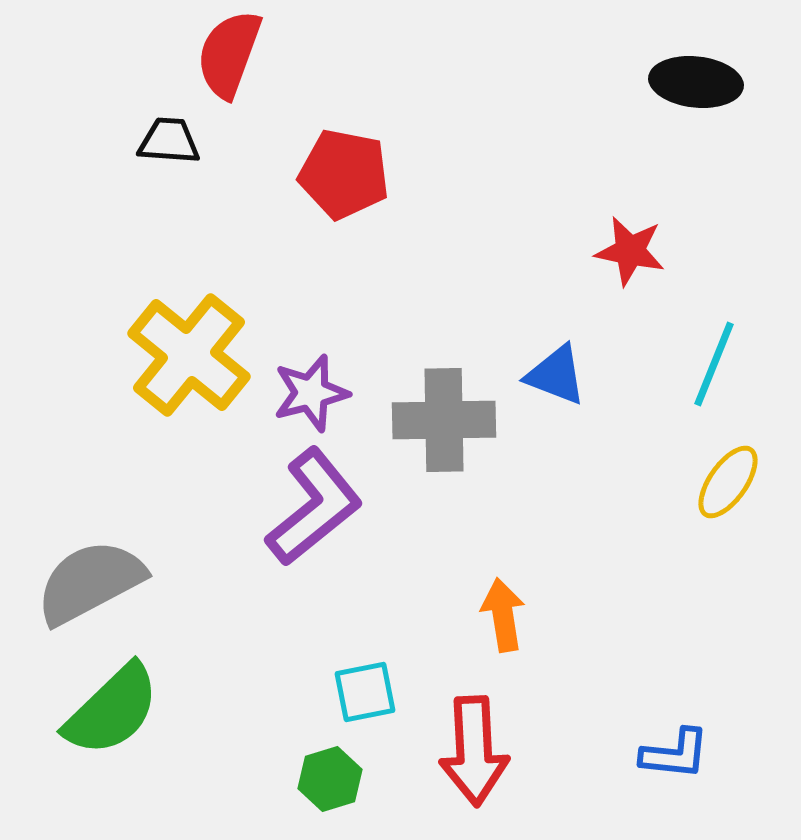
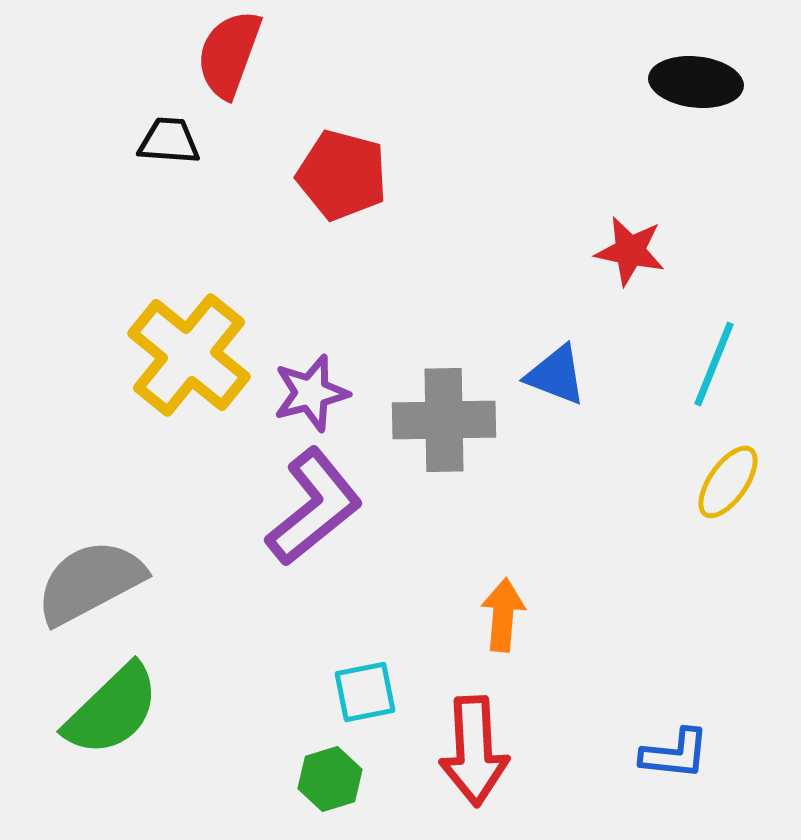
red pentagon: moved 2 px left, 1 px down; rotated 4 degrees clockwise
orange arrow: rotated 14 degrees clockwise
